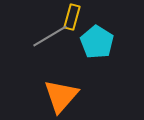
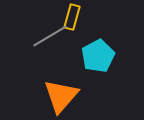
cyan pentagon: moved 1 px right, 14 px down; rotated 12 degrees clockwise
